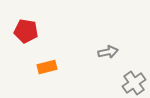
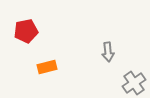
red pentagon: rotated 20 degrees counterclockwise
gray arrow: rotated 96 degrees clockwise
